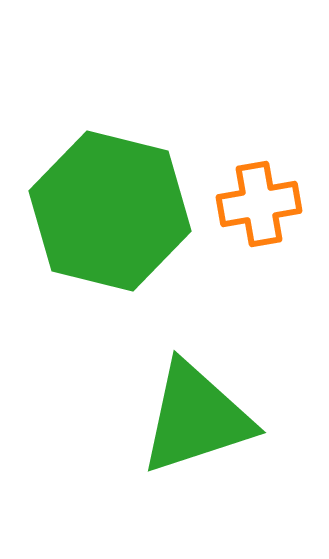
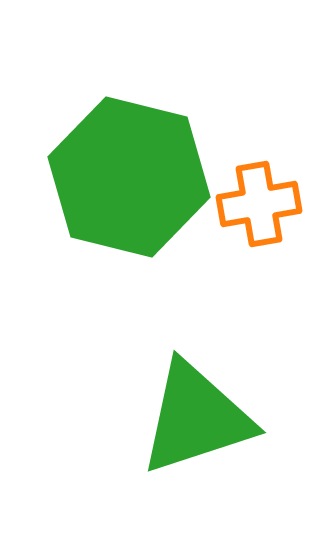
green hexagon: moved 19 px right, 34 px up
